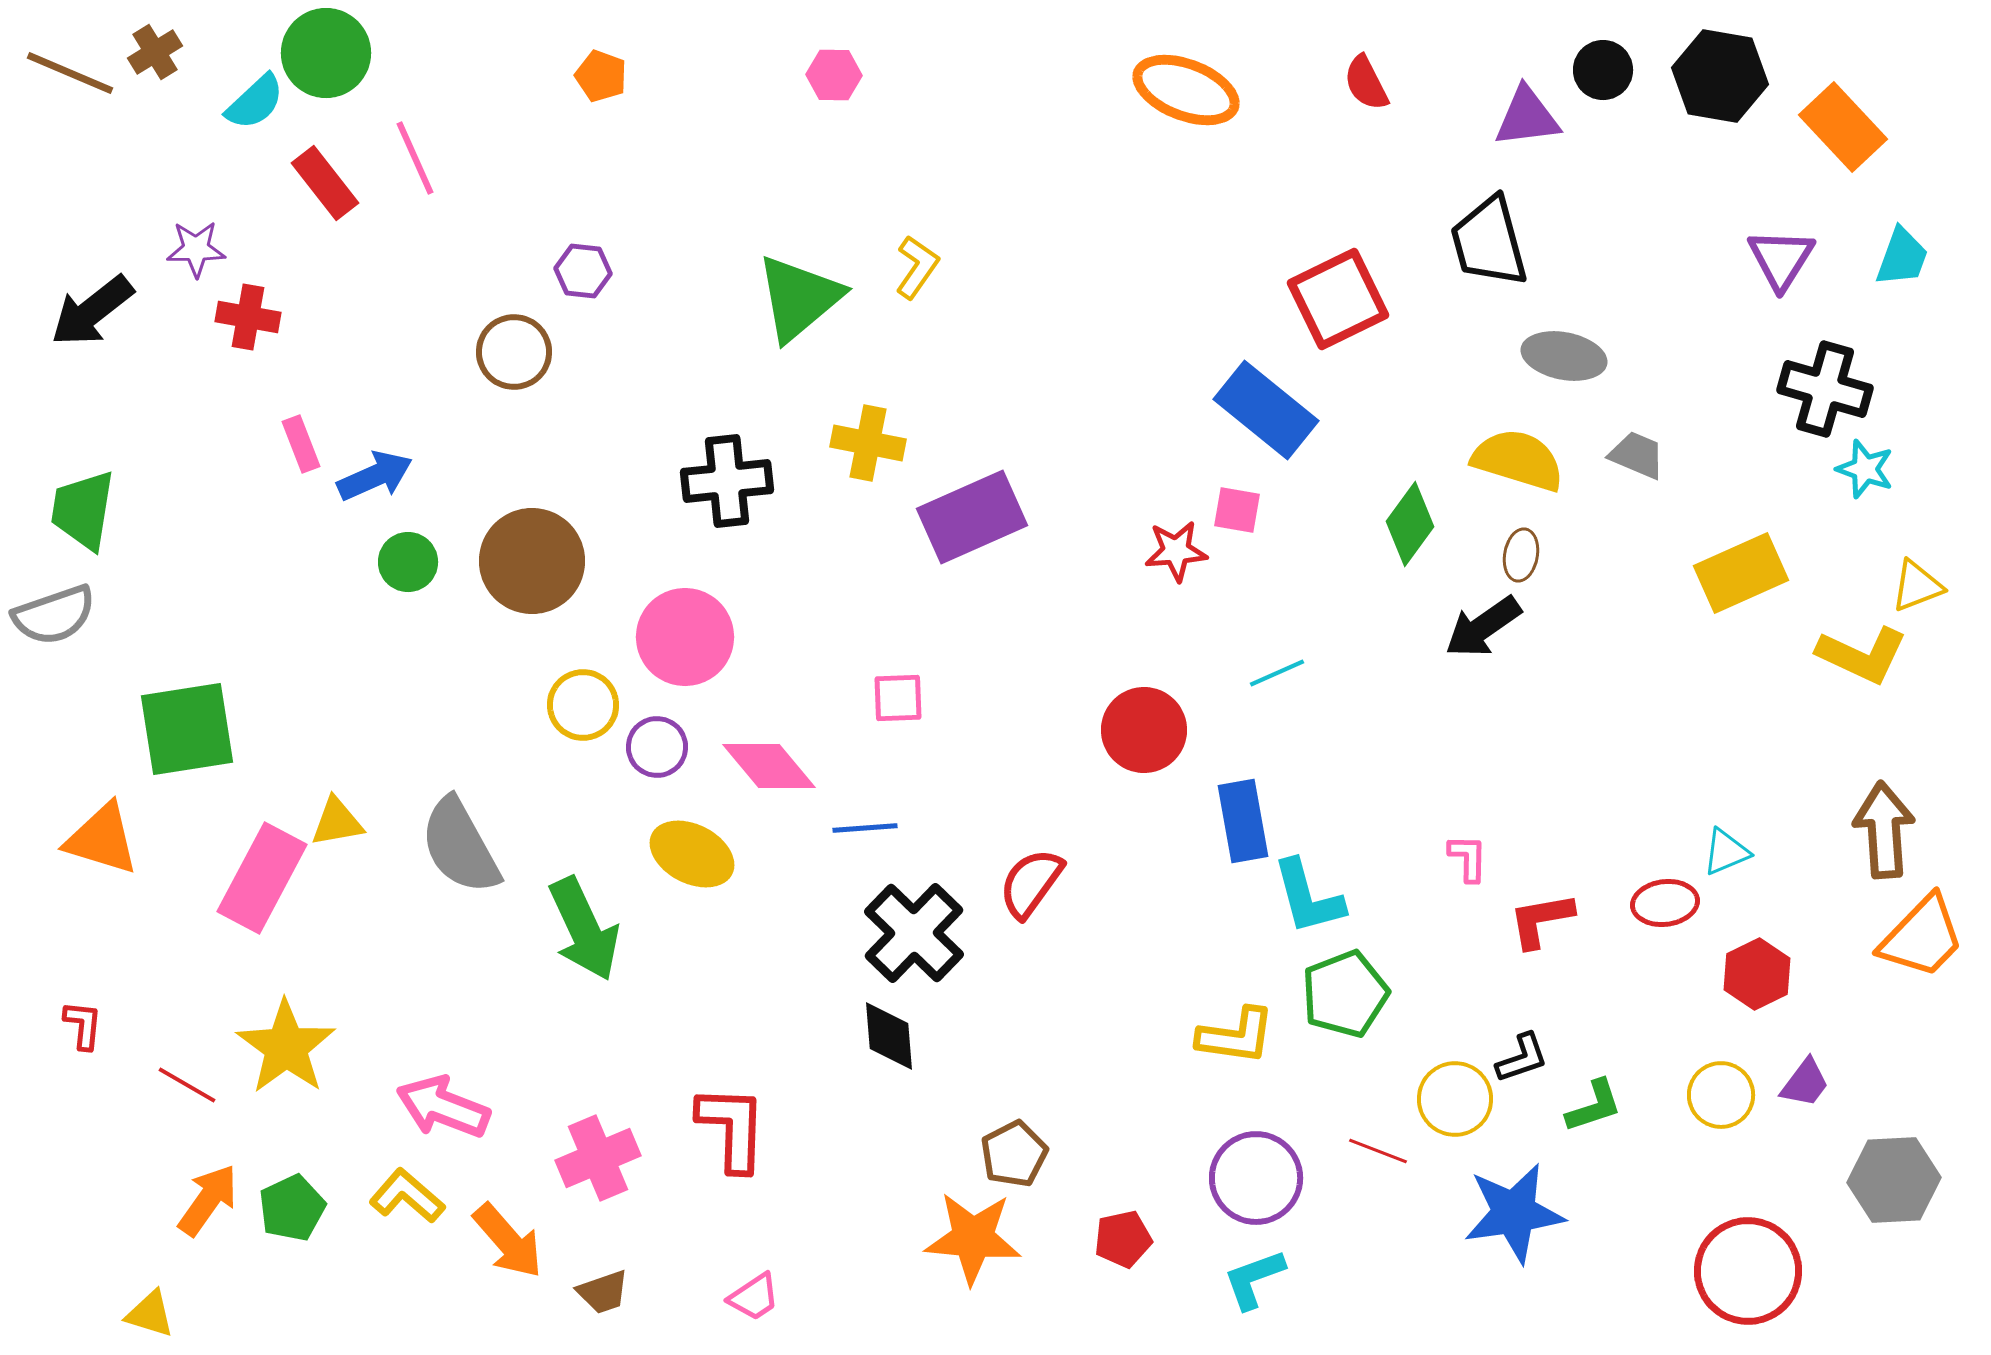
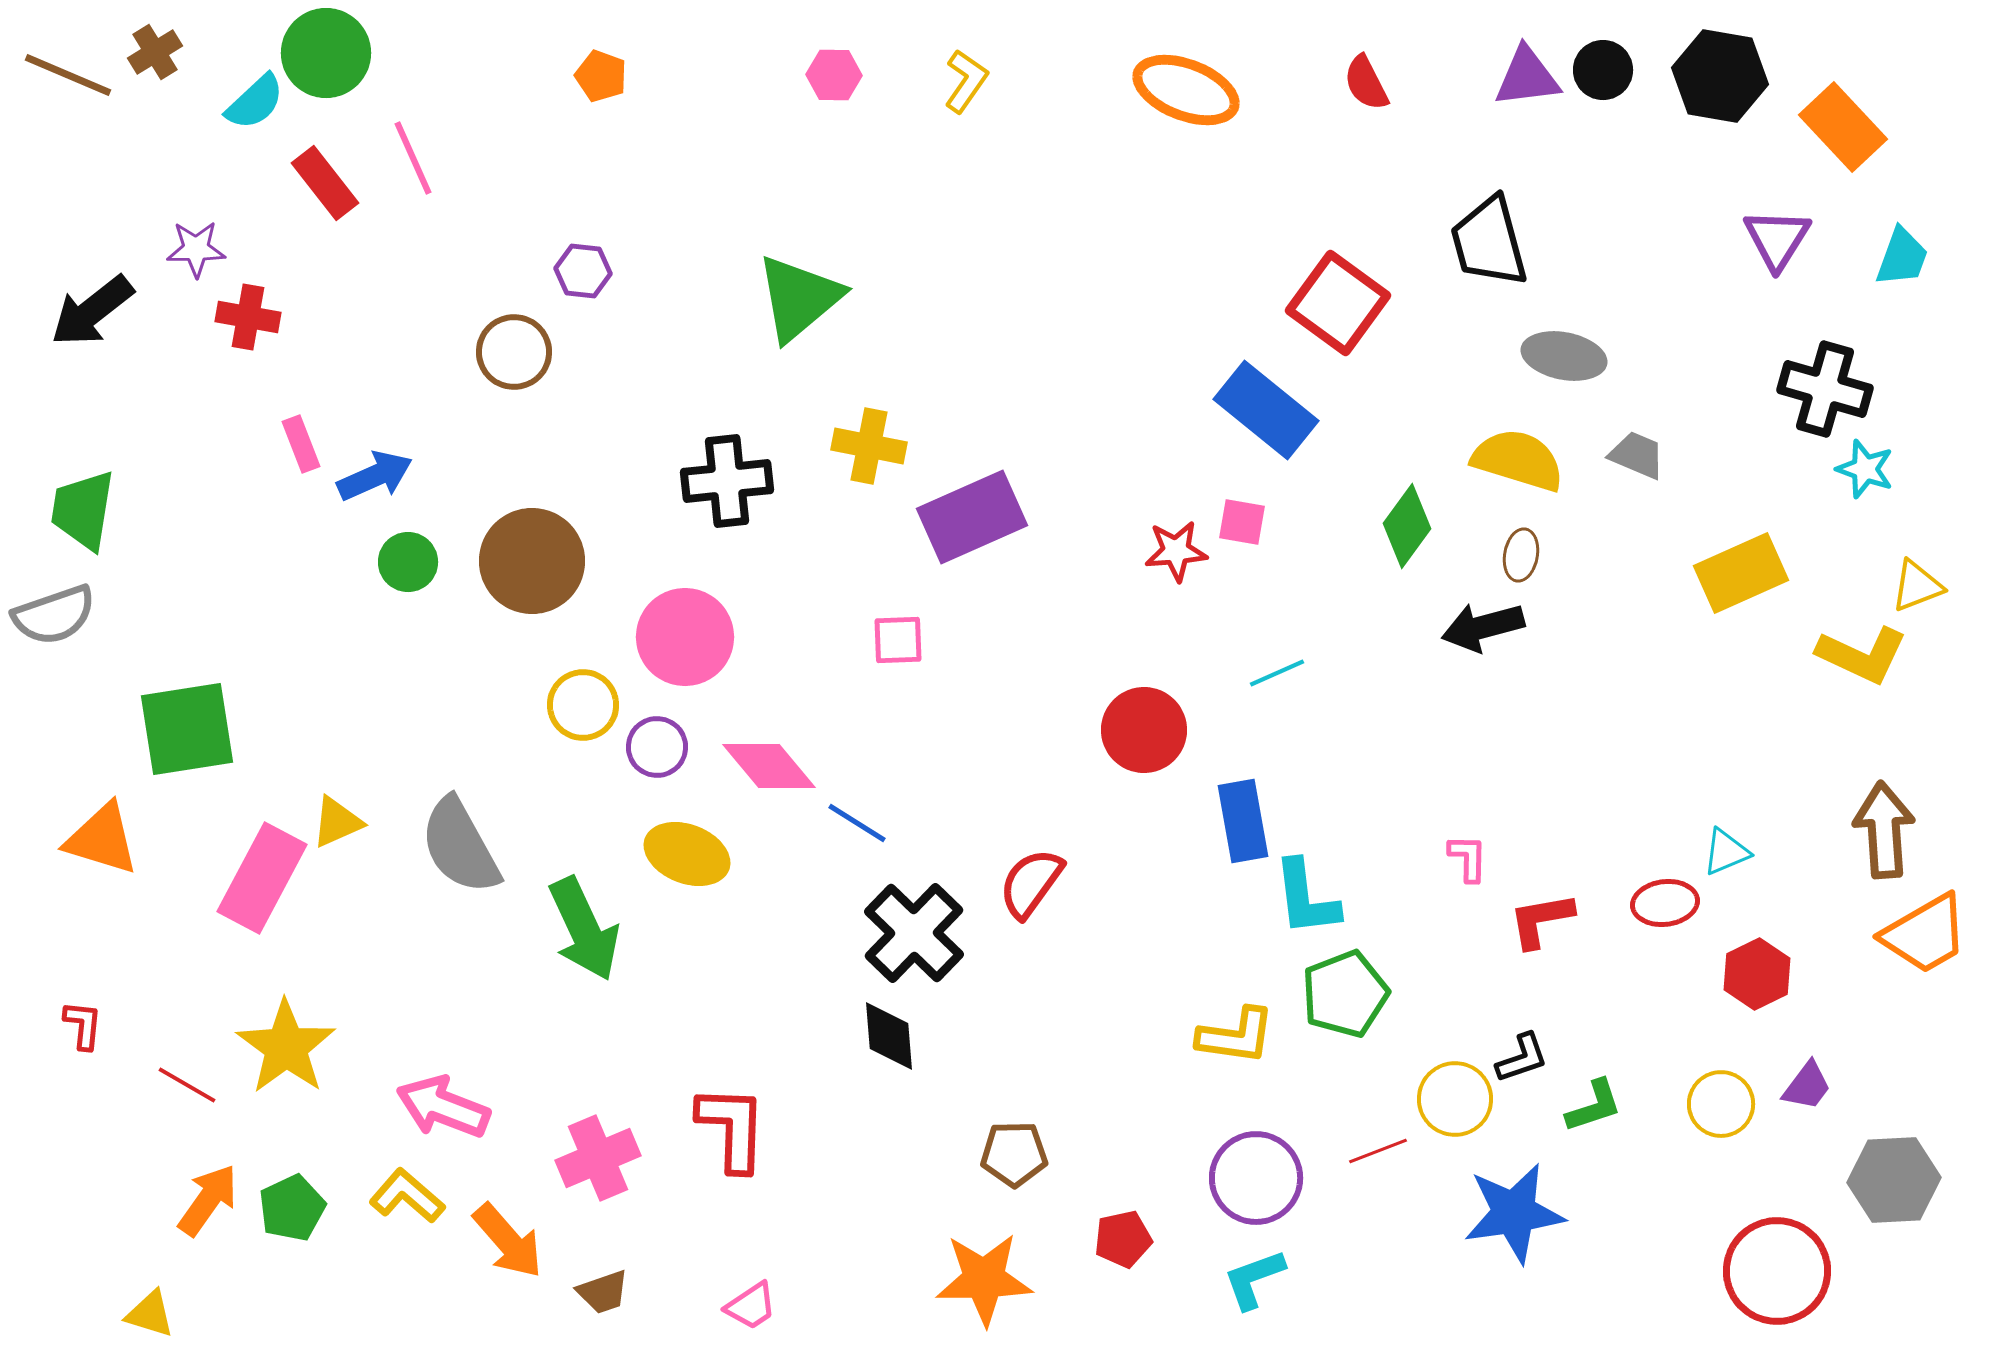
brown line at (70, 73): moved 2 px left, 2 px down
purple triangle at (1527, 117): moved 40 px up
pink line at (415, 158): moved 2 px left
purple triangle at (1781, 259): moved 4 px left, 20 px up
yellow L-shape at (917, 267): moved 49 px right, 186 px up
red square at (1338, 299): moved 4 px down; rotated 28 degrees counterclockwise
yellow cross at (868, 443): moved 1 px right, 3 px down
pink square at (1237, 510): moved 5 px right, 12 px down
green diamond at (1410, 524): moved 3 px left, 2 px down
black arrow at (1483, 627): rotated 20 degrees clockwise
pink square at (898, 698): moved 58 px up
yellow triangle at (337, 822): rotated 14 degrees counterclockwise
blue line at (865, 828): moved 8 px left, 5 px up; rotated 36 degrees clockwise
yellow ellipse at (692, 854): moved 5 px left; rotated 6 degrees counterclockwise
cyan L-shape at (1308, 897): moved 2 px left, 1 px down; rotated 8 degrees clockwise
orange trapezoid at (1922, 937): moved 3 px right, 3 px up; rotated 16 degrees clockwise
purple trapezoid at (1805, 1083): moved 2 px right, 3 px down
yellow circle at (1721, 1095): moved 9 px down
red line at (1378, 1151): rotated 42 degrees counterclockwise
brown pentagon at (1014, 1154): rotated 26 degrees clockwise
orange star at (973, 1238): moved 11 px right, 41 px down; rotated 6 degrees counterclockwise
red circle at (1748, 1271): moved 29 px right
pink trapezoid at (754, 1297): moved 3 px left, 9 px down
